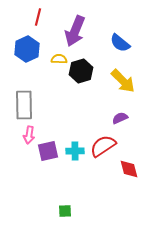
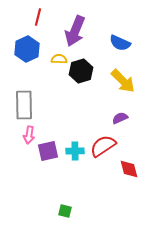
blue semicircle: rotated 15 degrees counterclockwise
green square: rotated 16 degrees clockwise
